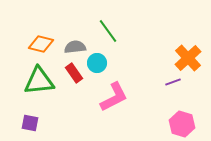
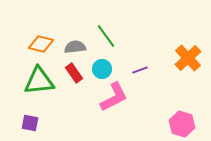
green line: moved 2 px left, 5 px down
cyan circle: moved 5 px right, 6 px down
purple line: moved 33 px left, 12 px up
